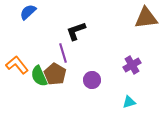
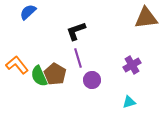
purple line: moved 15 px right, 5 px down
